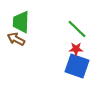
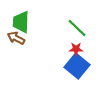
green line: moved 1 px up
brown arrow: moved 1 px up
blue square: rotated 20 degrees clockwise
